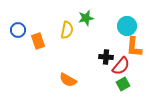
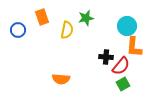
orange rectangle: moved 4 px right, 24 px up
orange semicircle: moved 7 px left, 1 px up; rotated 24 degrees counterclockwise
